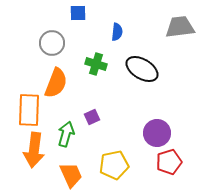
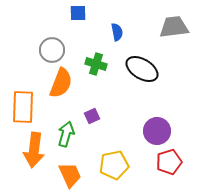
gray trapezoid: moved 6 px left
blue semicircle: rotated 18 degrees counterclockwise
gray circle: moved 7 px down
orange semicircle: moved 5 px right
orange rectangle: moved 6 px left, 3 px up
purple square: moved 1 px up
purple circle: moved 2 px up
orange trapezoid: moved 1 px left
